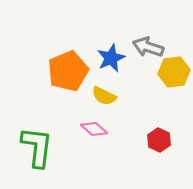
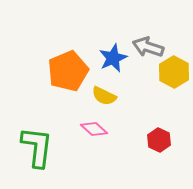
blue star: moved 2 px right
yellow hexagon: rotated 24 degrees counterclockwise
